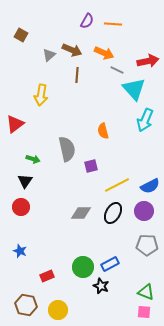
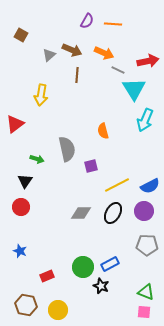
gray line: moved 1 px right
cyan triangle: rotated 10 degrees clockwise
green arrow: moved 4 px right
